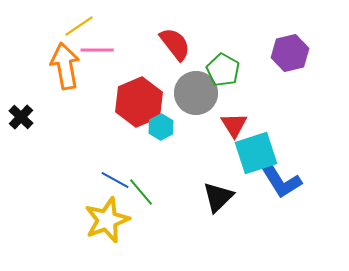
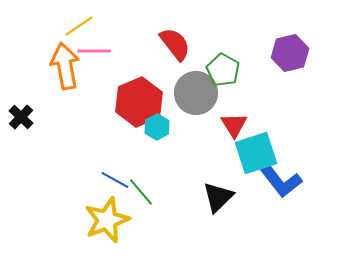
pink line: moved 3 px left, 1 px down
cyan hexagon: moved 4 px left
blue L-shape: rotated 6 degrees counterclockwise
